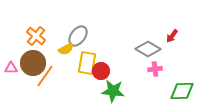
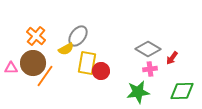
red arrow: moved 22 px down
pink cross: moved 5 px left
green star: moved 25 px right, 1 px down; rotated 15 degrees counterclockwise
